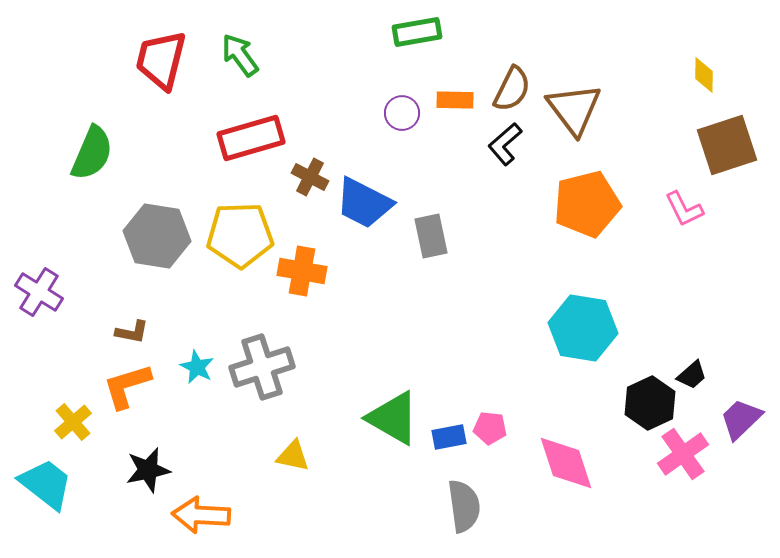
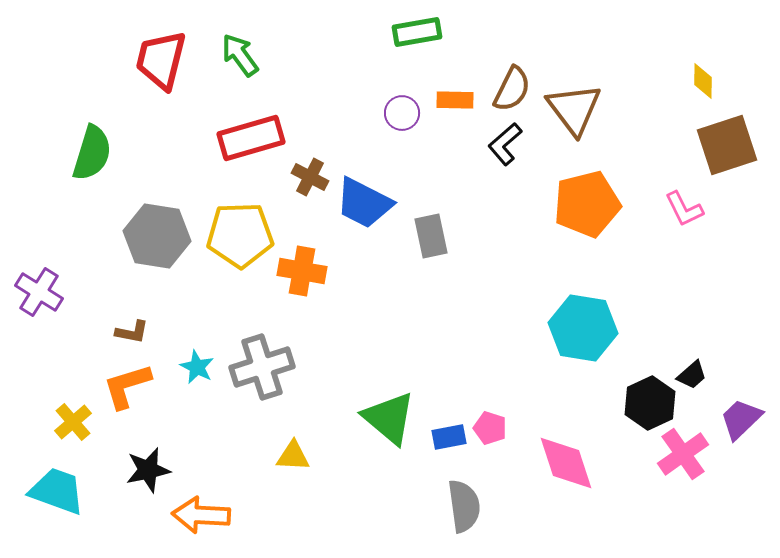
yellow diamond: moved 1 px left, 6 px down
green semicircle: rotated 6 degrees counterclockwise
green triangle: moved 4 px left; rotated 10 degrees clockwise
pink pentagon: rotated 12 degrees clockwise
yellow triangle: rotated 9 degrees counterclockwise
cyan trapezoid: moved 11 px right, 7 px down; rotated 18 degrees counterclockwise
